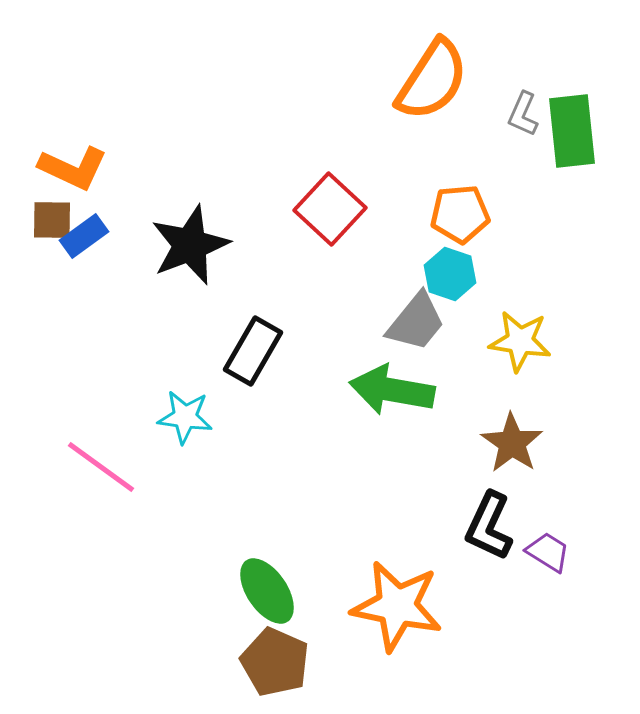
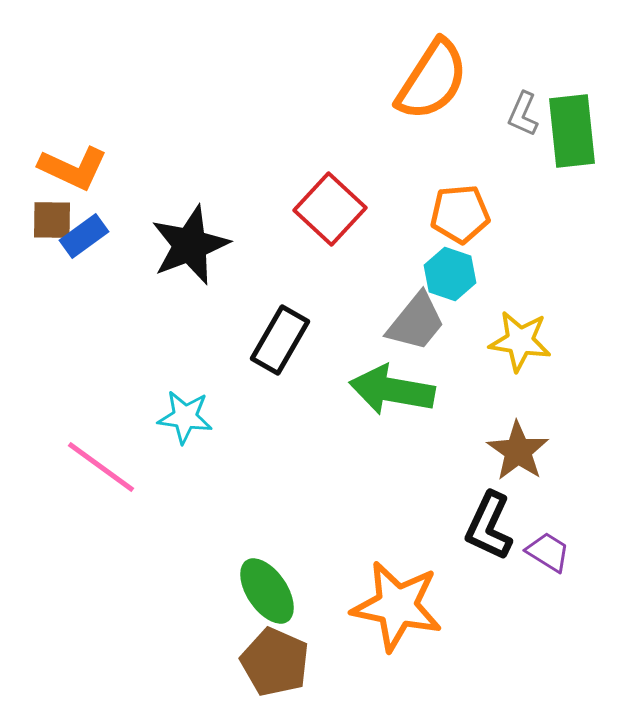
black rectangle: moved 27 px right, 11 px up
brown star: moved 6 px right, 8 px down
